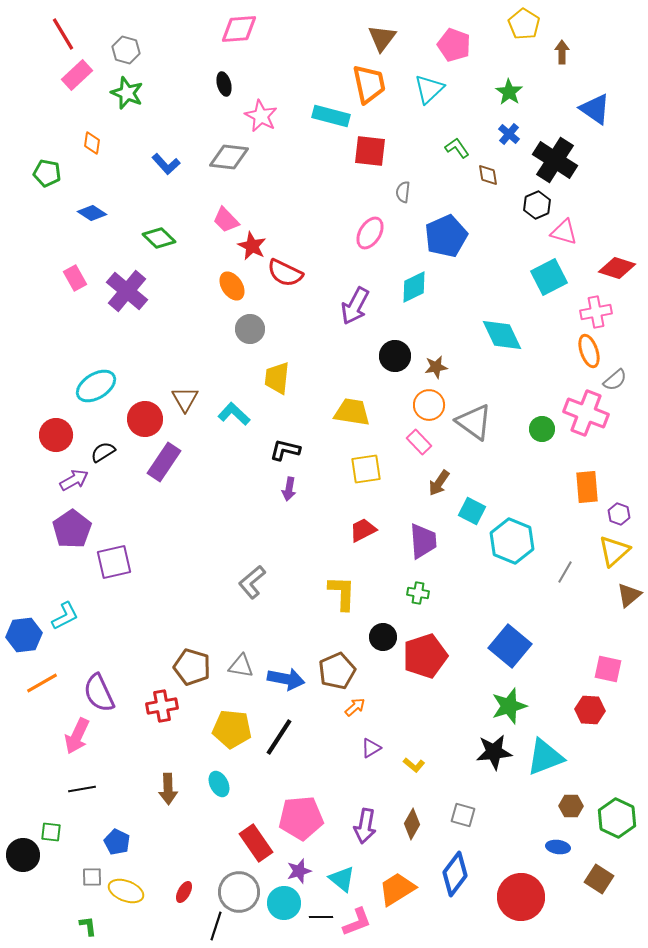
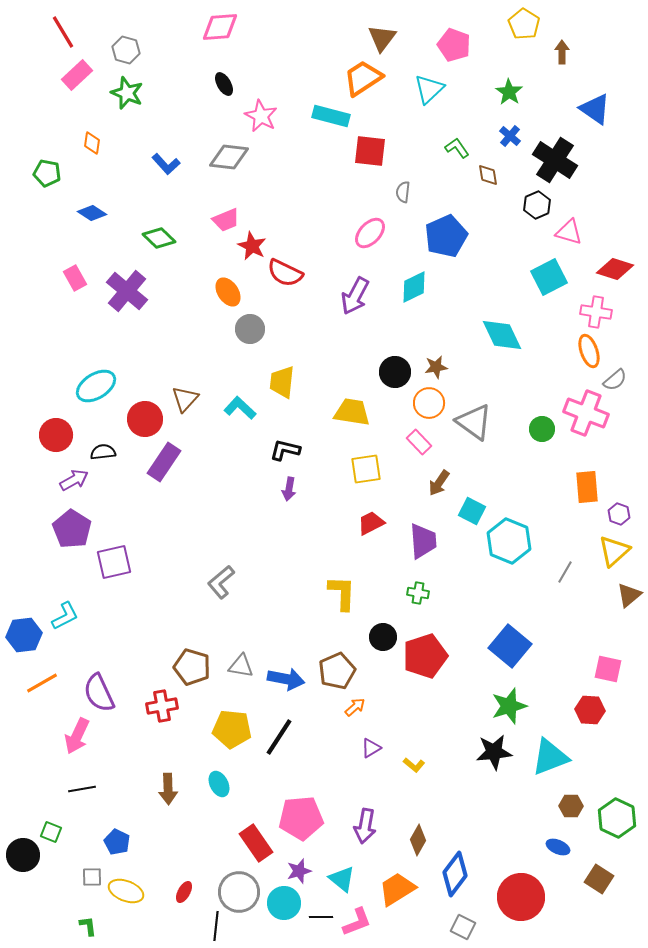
pink diamond at (239, 29): moved 19 px left, 2 px up
red line at (63, 34): moved 2 px up
black ellipse at (224, 84): rotated 15 degrees counterclockwise
orange trapezoid at (369, 84): moved 6 px left, 6 px up; rotated 111 degrees counterclockwise
blue cross at (509, 134): moved 1 px right, 2 px down
pink trapezoid at (226, 220): rotated 68 degrees counterclockwise
pink triangle at (564, 232): moved 5 px right
pink ellipse at (370, 233): rotated 12 degrees clockwise
red diamond at (617, 268): moved 2 px left, 1 px down
orange ellipse at (232, 286): moved 4 px left, 6 px down
purple arrow at (355, 306): moved 10 px up
pink cross at (596, 312): rotated 20 degrees clockwise
black circle at (395, 356): moved 16 px down
yellow trapezoid at (277, 378): moved 5 px right, 4 px down
brown triangle at (185, 399): rotated 12 degrees clockwise
orange circle at (429, 405): moved 2 px up
cyan L-shape at (234, 414): moved 6 px right, 6 px up
black semicircle at (103, 452): rotated 25 degrees clockwise
purple pentagon at (72, 529): rotated 6 degrees counterclockwise
red trapezoid at (363, 530): moved 8 px right, 7 px up
cyan hexagon at (512, 541): moved 3 px left
gray L-shape at (252, 582): moved 31 px left
cyan triangle at (545, 757): moved 5 px right
gray square at (463, 815): moved 112 px down; rotated 10 degrees clockwise
brown diamond at (412, 824): moved 6 px right, 16 px down
green square at (51, 832): rotated 15 degrees clockwise
blue ellipse at (558, 847): rotated 15 degrees clockwise
black line at (216, 926): rotated 12 degrees counterclockwise
